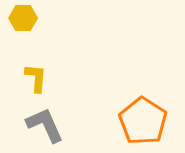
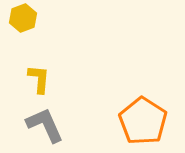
yellow hexagon: rotated 20 degrees counterclockwise
yellow L-shape: moved 3 px right, 1 px down
